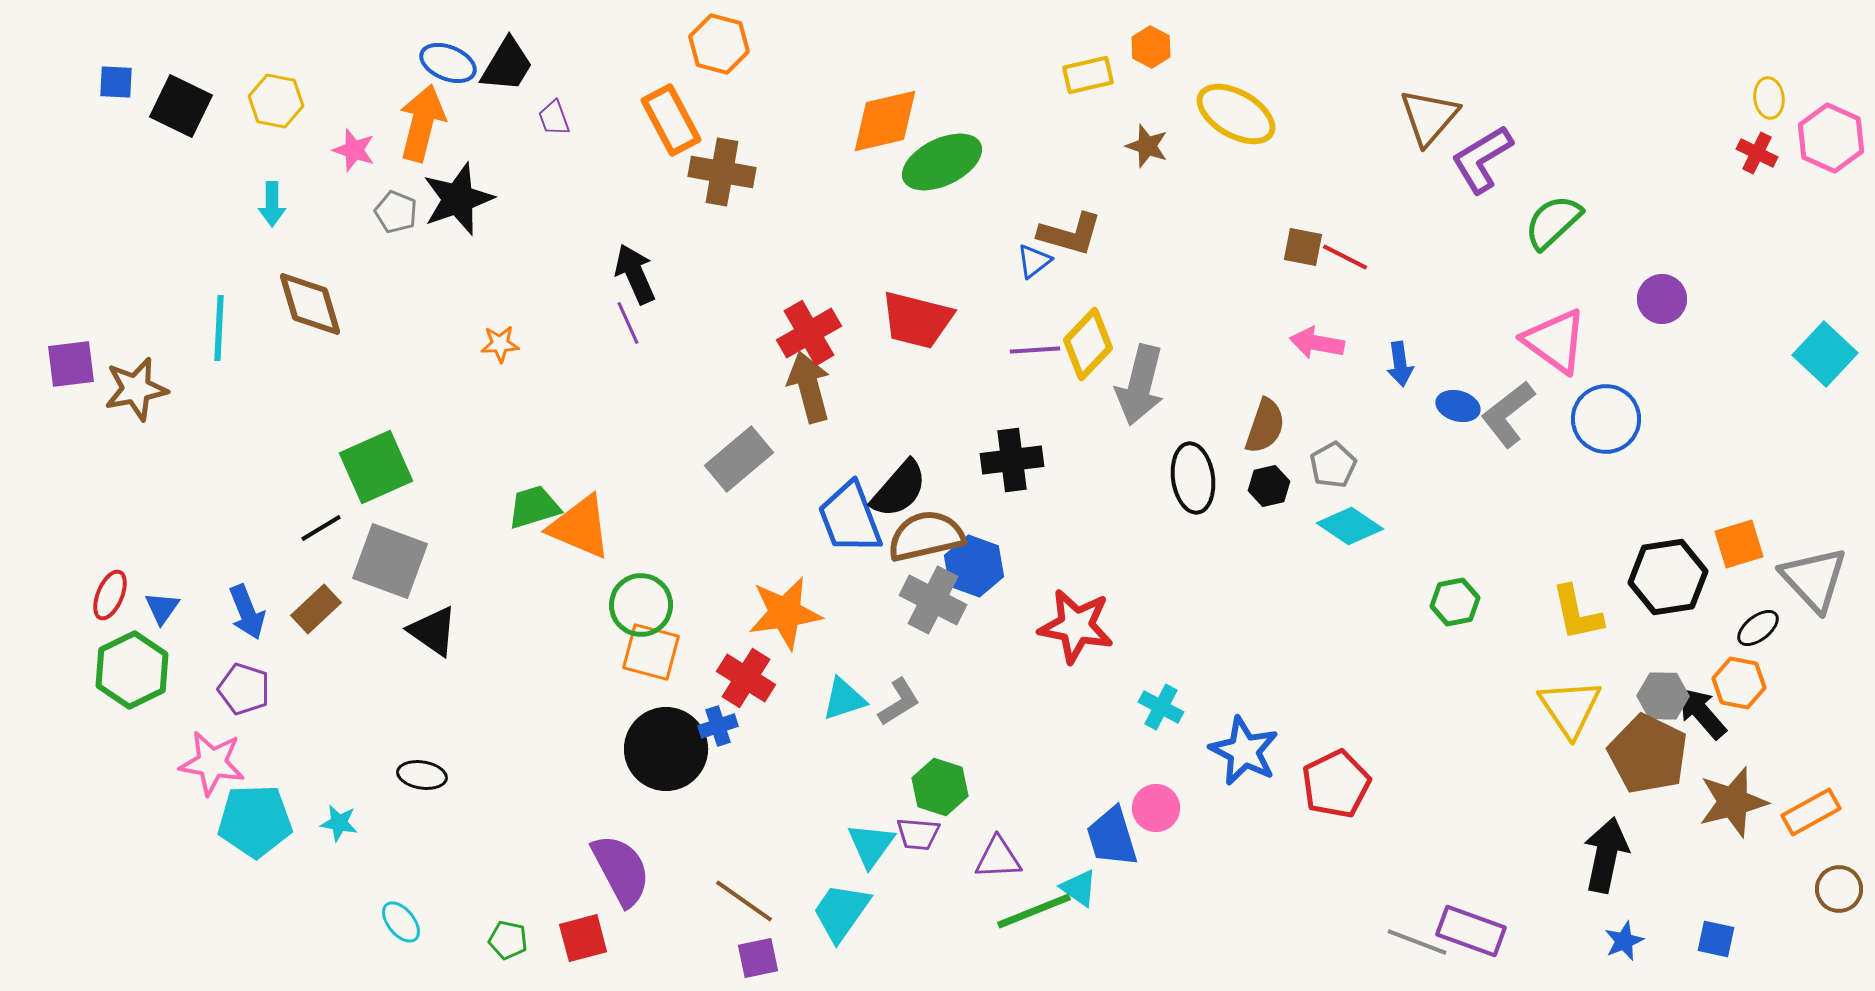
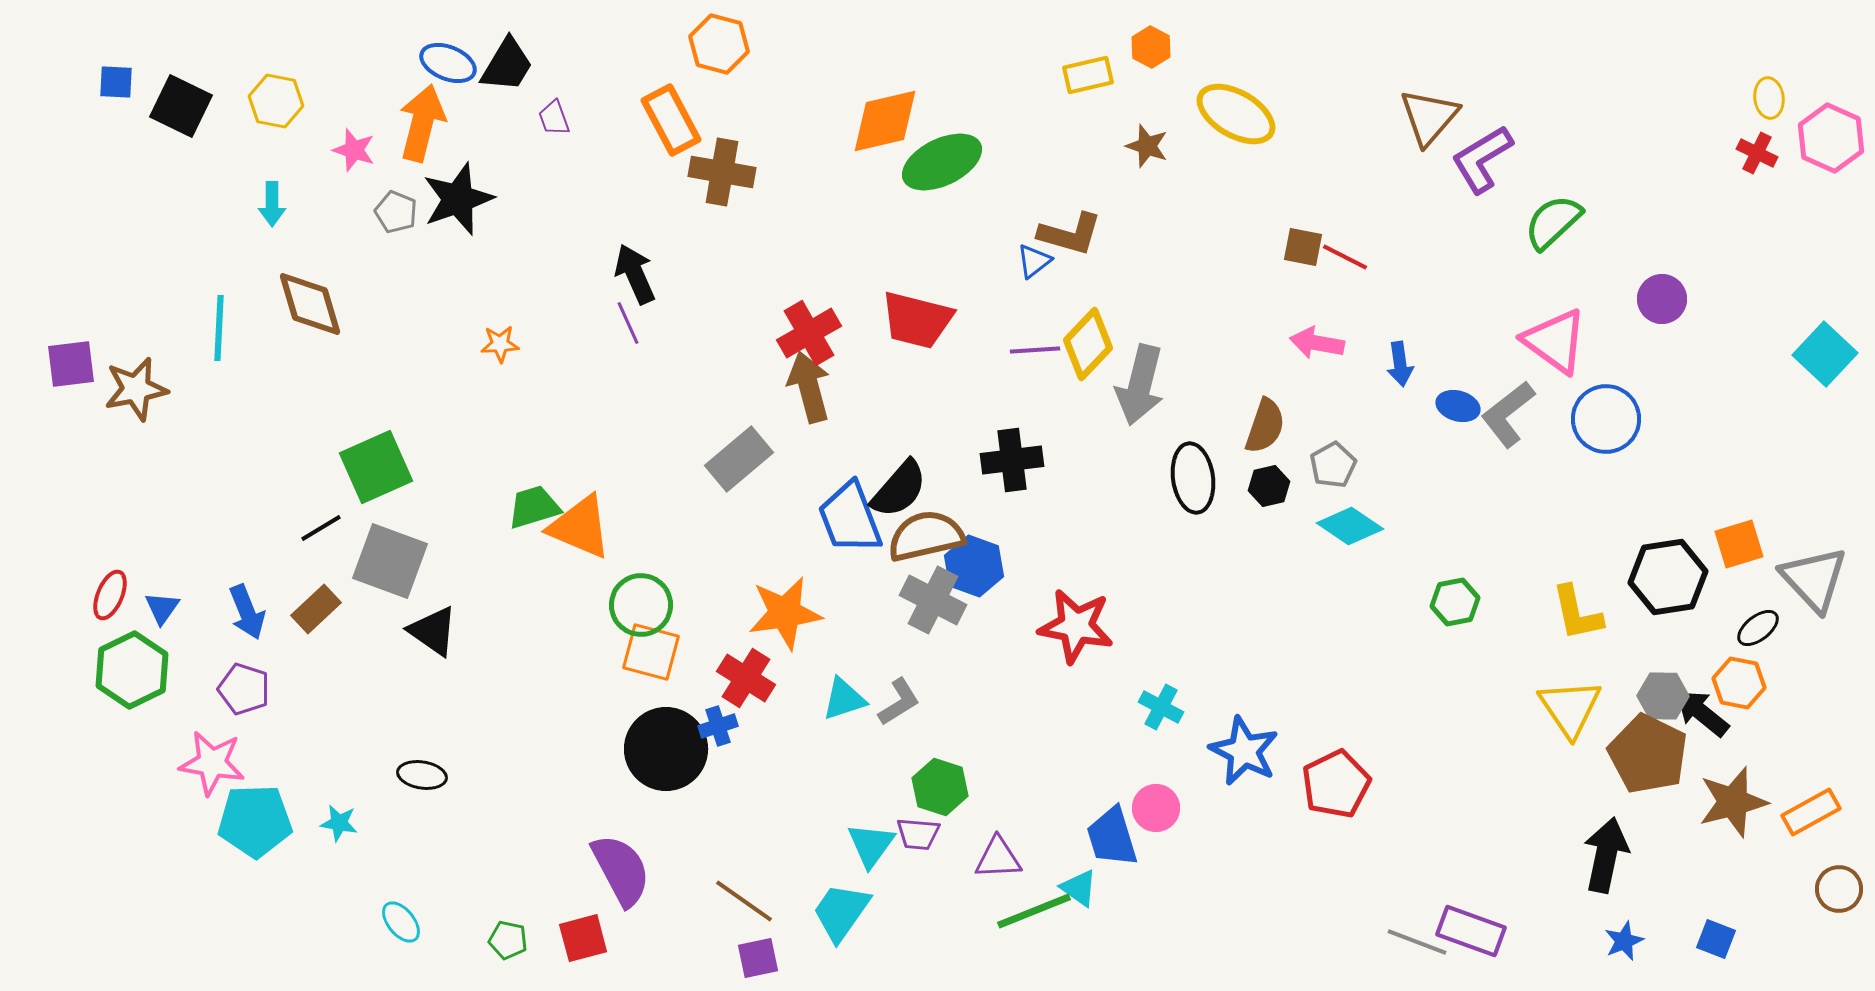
black arrow at (1702, 713): rotated 10 degrees counterclockwise
blue square at (1716, 939): rotated 9 degrees clockwise
